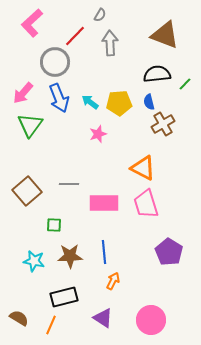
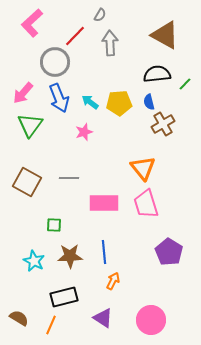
brown triangle: rotated 8 degrees clockwise
pink star: moved 14 px left, 2 px up
orange triangle: rotated 24 degrees clockwise
gray line: moved 6 px up
brown square: moved 9 px up; rotated 20 degrees counterclockwise
cyan star: rotated 15 degrees clockwise
